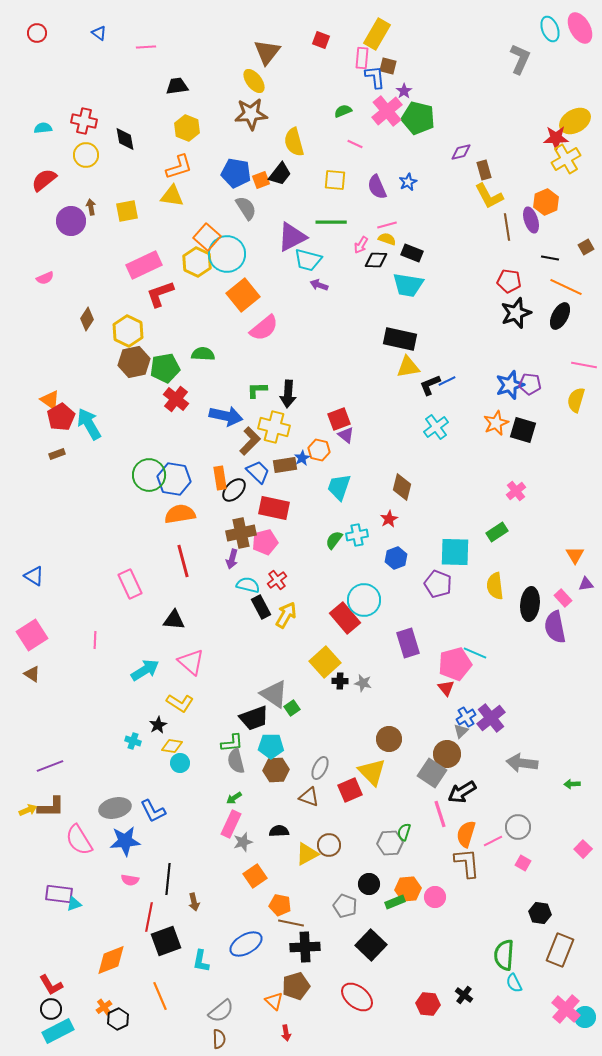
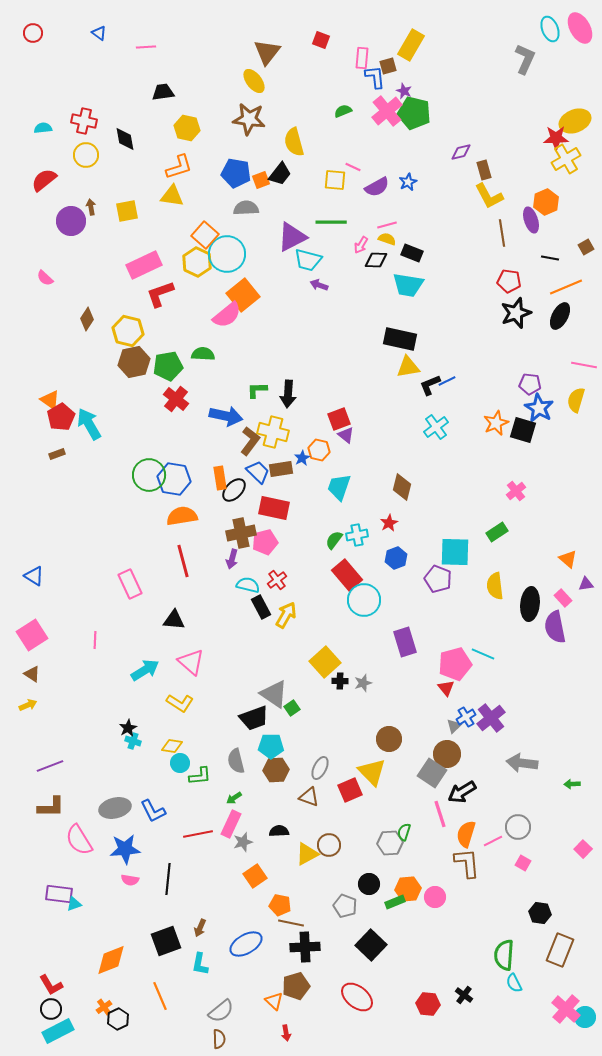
red circle at (37, 33): moved 4 px left
yellow rectangle at (377, 34): moved 34 px right, 11 px down
gray L-shape at (520, 59): moved 5 px right
brown square at (388, 66): rotated 30 degrees counterclockwise
black trapezoid at (177, 86): moved 14 px left, 6 px down
purple star at (404, 91): rotated 14 degrees counterclockwise
brown star at (251, 114): moved 2 px left, 5 px down; rotated 12 degrees clockwise
green pentagon at (418, 118): moved 4 px left, 5 px up
yellow ellipse at (575, 121): rotated 8 degrees clockwise
yellow hexagon at (187, 128): rotated 10 degrees counterclockwise
pink line at (355, 144): moved 2 px left, 23 px down
purple semicircle at (377, 187): rotated 95 degrees counterclockwise
gray semicircle at (246, 208): rotated 60 degrees counterclockwise
brown line at (507, 227): moved 5 px left, 6 px down
orange square at (207, 237): moved 2 px left, 2 px up
pink semicircle at (45, 278): rotated 66 degrees clockwise
orange line at (566, 287): rotated 48 degrees counterclockwise
pink semicircle at (264, 328): moved 37 px left, 13 px up
yellow hexagon at (128, 331): rotated 12 degrees counterclockwise
green pentagon at (165, 368): moved 3 px right, 2 px up
blue star at (510, 385): moved 29 px right, 23 px down; rotated 24 degrees counterclockwise
yellow cross at (274, 427): moved 1 px left, 5 px down
brown L-shape at (250, 441): rotated 8 degrees counterclockwise
brown rectangle at (285, 465): moved 4 px left, 4 px down
orange semicircle at (180, 514): moved 2 px right, 2 px down
red star at (389, 519): moved 4 px down
orange triangle at (575, 555): moved 7 px left, 4 px down; rotated 18 degrees counterclockwise
purple pentagon at (438, 584): moved 5 px up
red rectangle at (345, 618): moved 2 px right, 43 px up
purple rectangle at (408, 643): moved 3 px left, 1 px up
cyan line at (475, 653): moved 8 px right, 1 px down
gray star at (363, 683): rotated 30 degrees counterclockwise
black star at (158, 725): moved 30 px left, 3 px down
gray triangle at (461, 731): moved 7 px left, 5 px up
green L-shape at (232, 743): moved 32 px left, 33 px down
yellow arrow at (28, 810): moved 105 px up
blue star at (125, 841): moved 8 px down
brown arrow at (194, 902): moved 6 px right, 26 px down; rotated 36 degrees clockwise
red line at (149, 917): moved 49 px right, 83 px up; rotated 68 degrees clockwise
cyan L-shape at (201, 961): moved 1 px left, 3 px down
